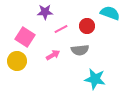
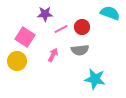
purple star: moved 2 px down
red circle: moved 5 px left, 1 px down
pink arrow: rotated 32 degrees counterclockwise
